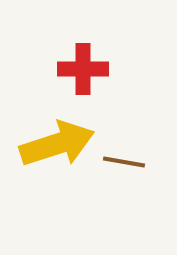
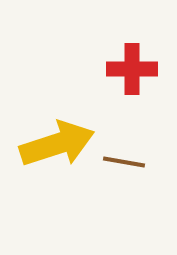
red cross: moved 49 px right
